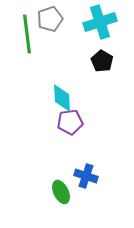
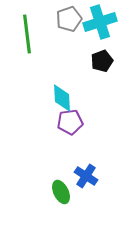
gray pentagon: moved 19 px right
black pentagon: rotated 20 degrees clockwise
blue cross: rotated 15 degrees clockwise
